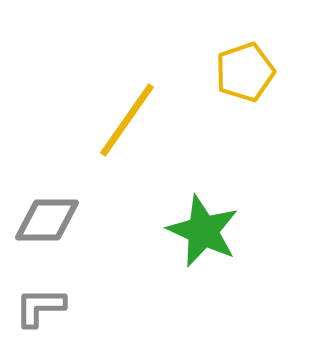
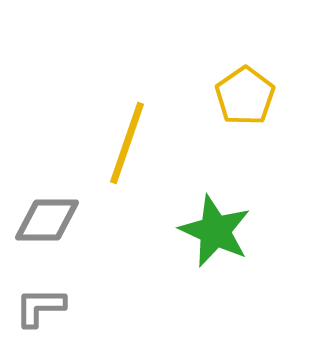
yellow pentagon: moved 24 px down; rotated 16 degrees counterclockwise
yellow line: moved 23 px down; rotated 16 degrees counterclockwise
green star: moved 12 px right
